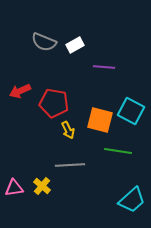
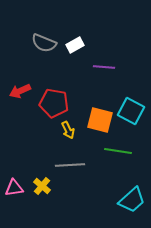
gray semicircle: moved 1 px down
